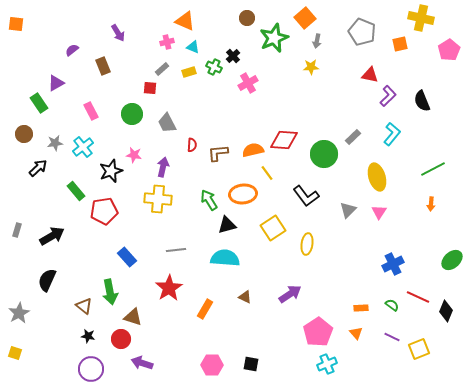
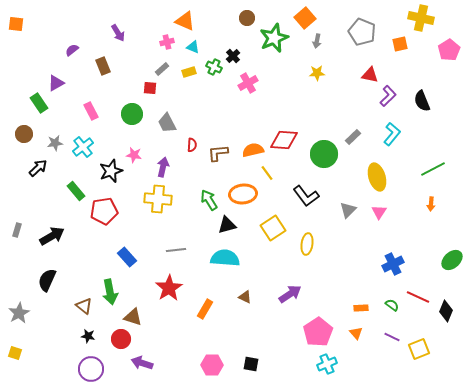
yellow star at (311, 67): moved 6 px right, 6 px down
